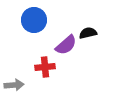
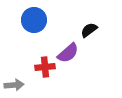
black semicircle: moved 1 px right, 3 px up; rotated 24 degrees counterclockwise
purple semicircle: moved 2 px right, 8 px down
